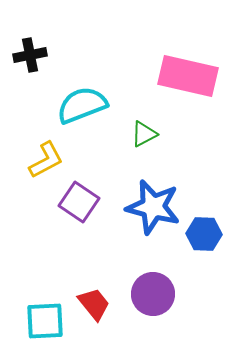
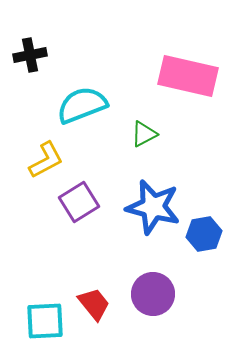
purple square: rotated 24 degrees clockwise
blue hexagon: rotated 12 degrees counterclockwise
